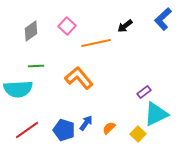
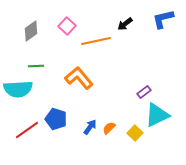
blue L-shape: rotated 30 degrees clockwise
black arrow: moved 2 px up
orange line: moved 2 px up
cyan triangle: moved 1 px right, 1 px down
blue arrow: moved 4 px right, 4 px down
blue pentagon: moved 8 px left, 11 px up
yellow square: moved 3 px left, 1 px up
